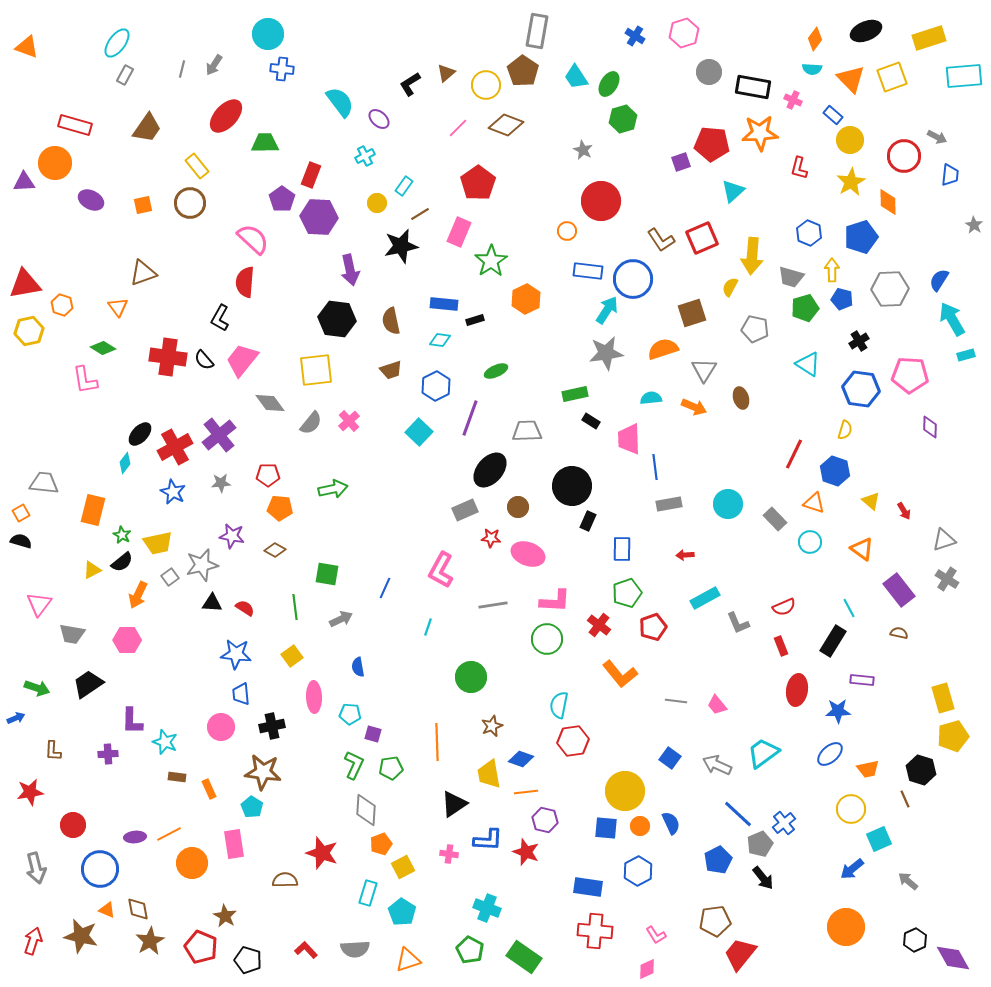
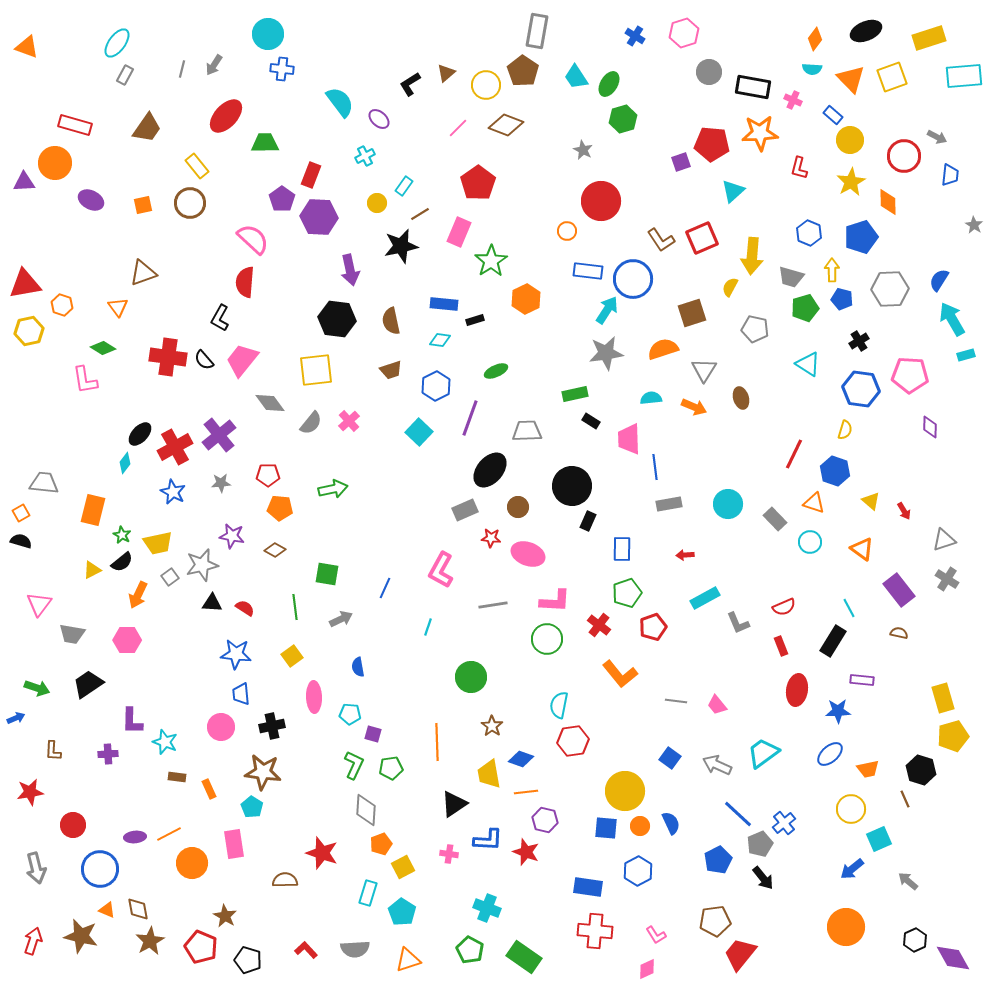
brown star at (492, 726): rotated 15 degrees counterclockwise
